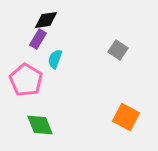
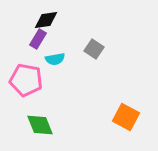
gray square: moved 24 px left, 1 px up
cyan semicircle: rotated 120 degrees counterclockwise
pink pentagon: rotated 20 degrees counterclockwise
